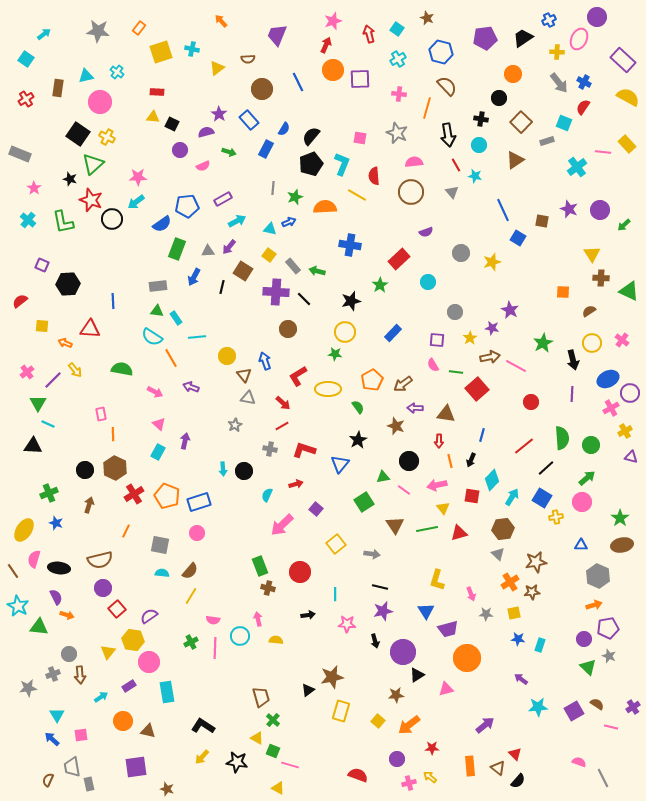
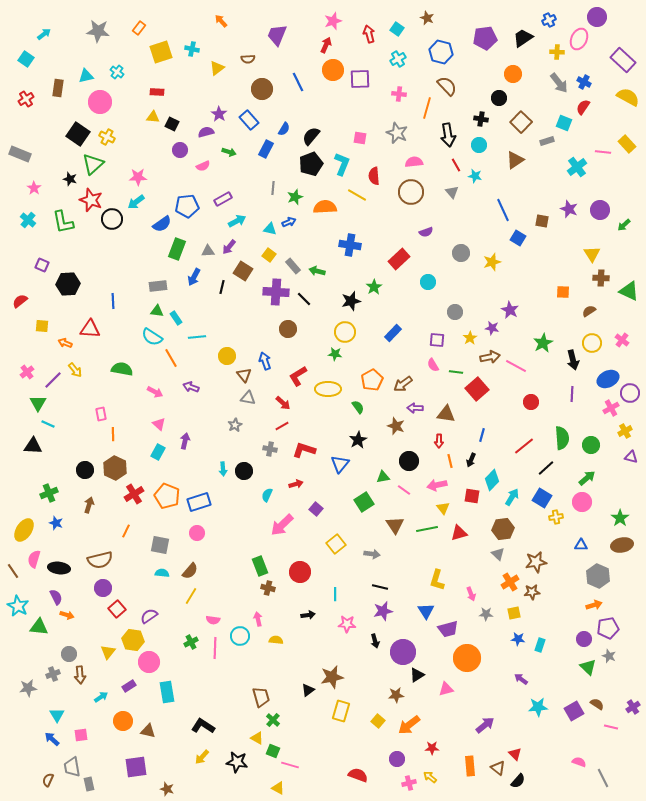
green star at (380, 285): moved 6 px left, 2 px down
